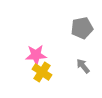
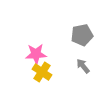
gray pentagon: moved 7 px down
pink star: moved 1 px up
